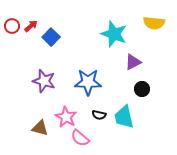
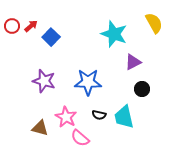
yellow semicircle: rotated 125 degrees counterclockwise
